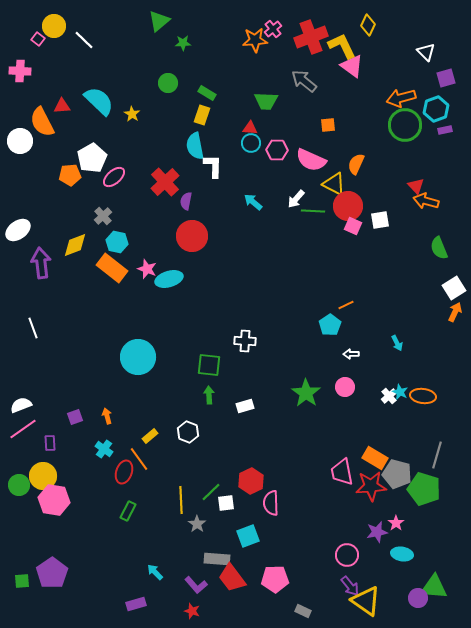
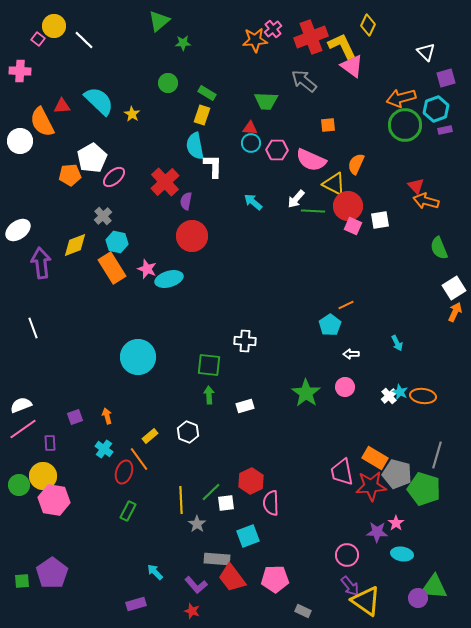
orange rectangle at (112, 268): rotated 20 degrees clockwise
purple star at (377, 532): rotated 15 degrees clockwise
